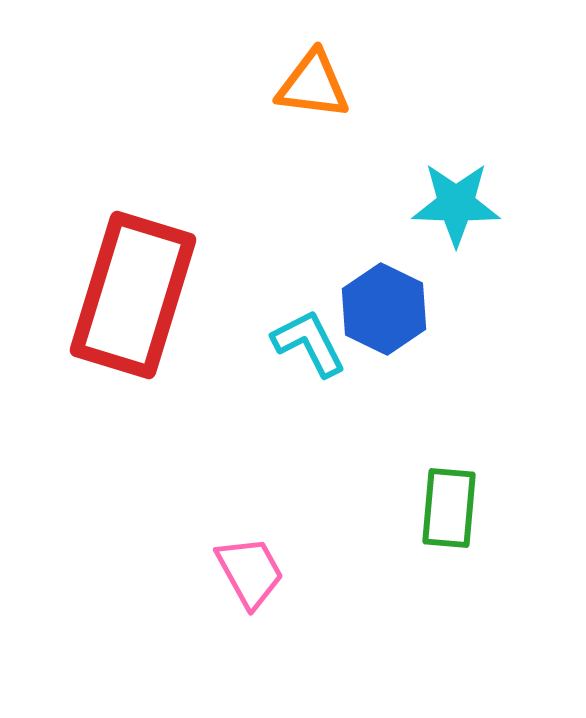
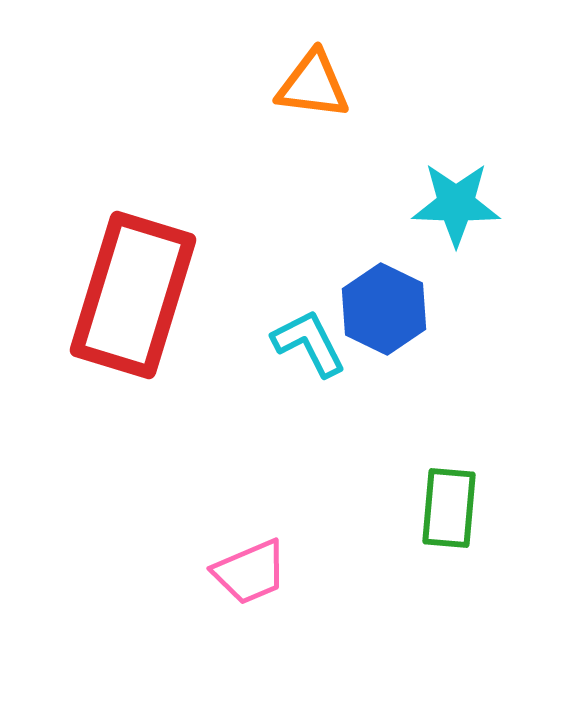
pink trapezoid: rotated 96 degrees clockwise
